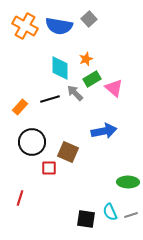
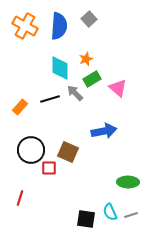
blue semicircle: rotated 96 degrees counterclockwise
pink triangle: moved 4 px right
black circle: moved 1 px left, 8 px down
